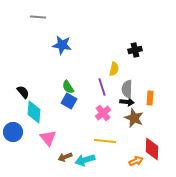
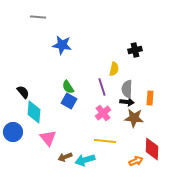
brown star: rotated 18 degrees counterclockwise
